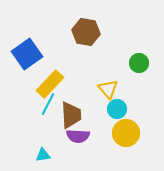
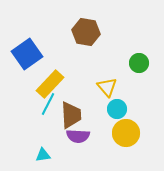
yellow triangle: moved 1 px left, 2 px up
